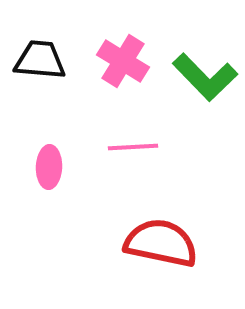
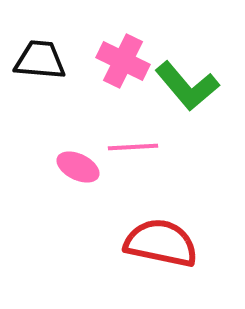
pink cross: rotated 6 degrees counterclockwise
green L-shape: moved 18 px left, 9 px down; rotated 4 degrees clockwise
pink ellipse: moved 29 px right; rotated 66 degrees counterclockwise
